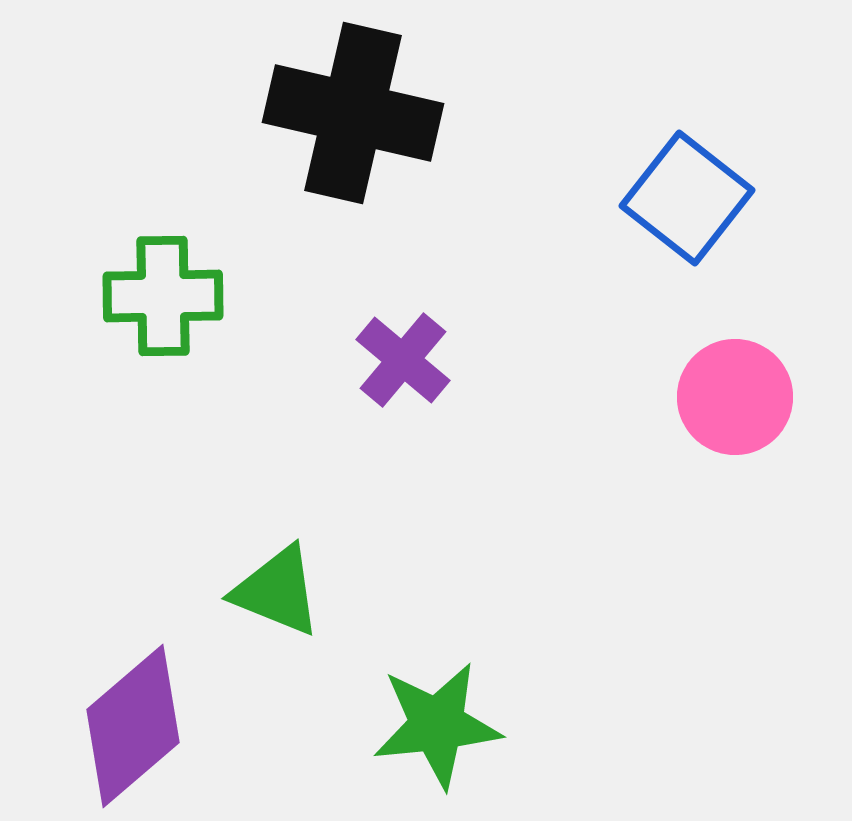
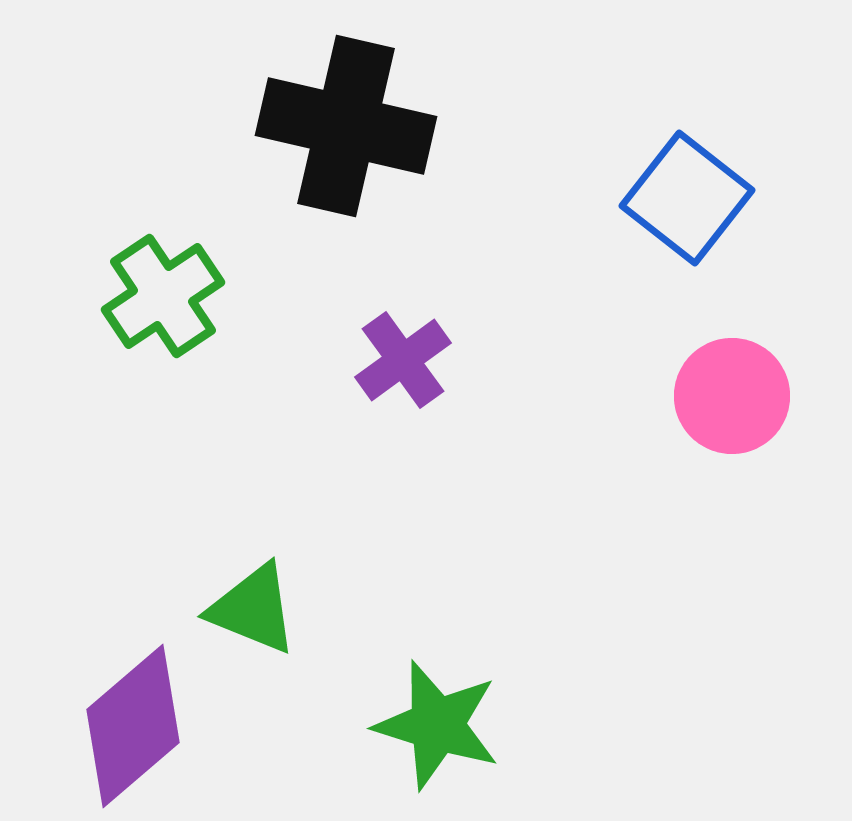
black cross: moved 7 px left, 13 px down
green cross: rotated 33 degrees counterclockwise
purple cross: rotated 14 degrees clockwise
pink circle: moved 3 px left, 1 px up
green triangle: moved 24 px left, 18 px down
green star: rotated 23 degrees clockwise
